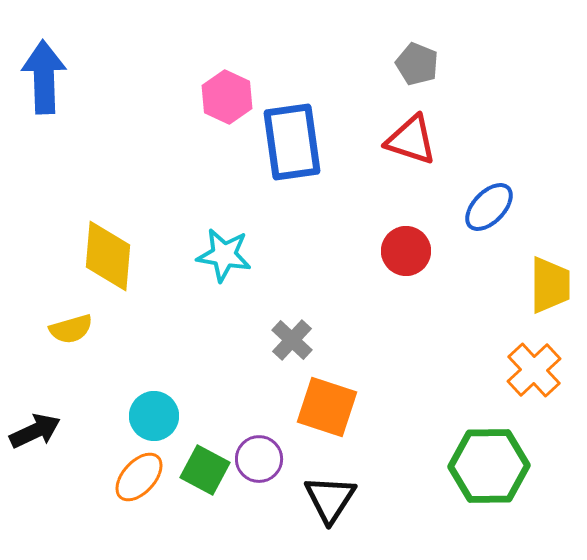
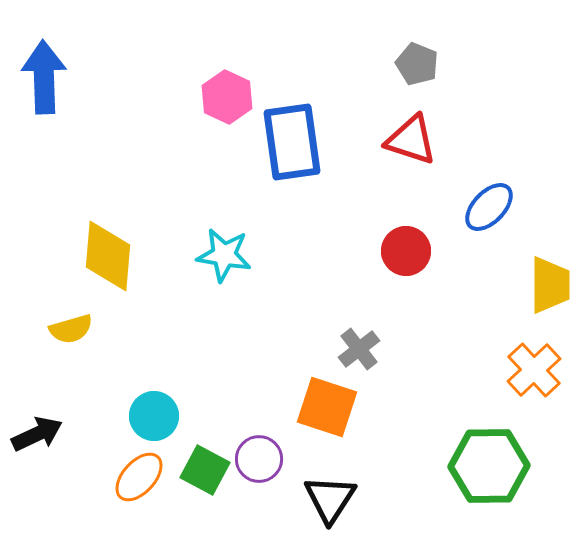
gray cross: moved 67 px right, 9 px down; rotated 9 degrees clockwise
black arrow: moved 2 px right, 3 px down
